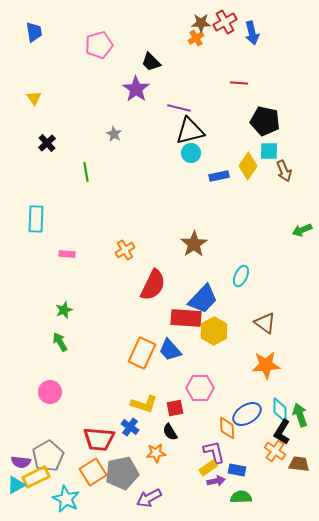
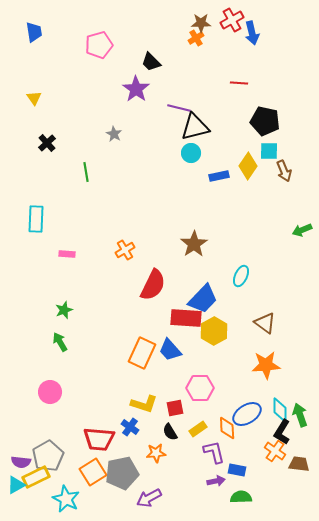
red cross at (225, 22): moved 7 px right, 2 px up
black triangle at (190, 131): moved 5 px right, 4 px up
yellow rectangle at (208, 468): moved 10 px left, 39 px up
